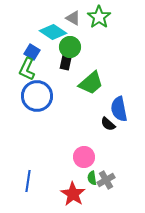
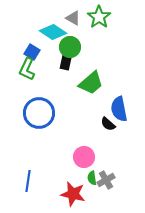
blue circle: moved 2 px right, 17 px down
red star: rotated 20 degrees counterclockwise
